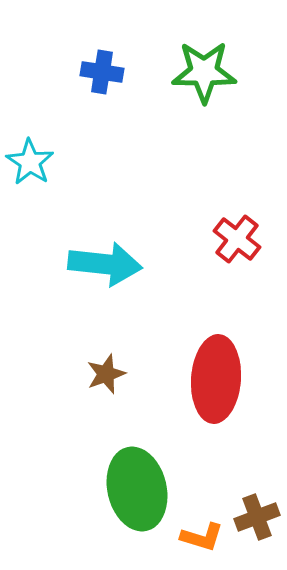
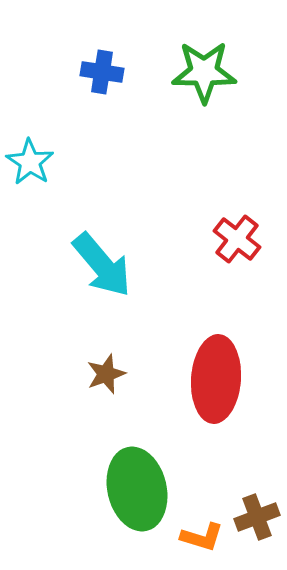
cyan arrow: moved 3 px left, 1 px down; rotated 44 degrees clockwise
